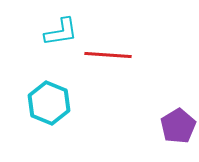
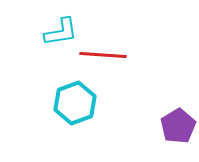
red line: moved 5 px left
cyan hexagon: moved 26 px right; rotated 18 degrees clockwise
